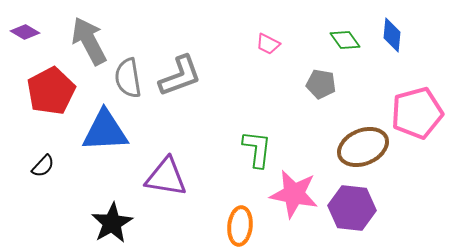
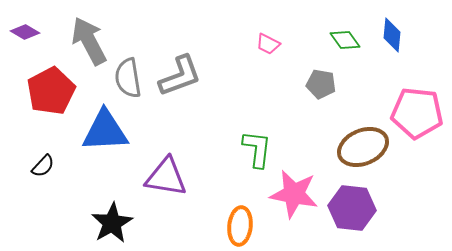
pink pentagon: rotated 21 degrees clockwise
